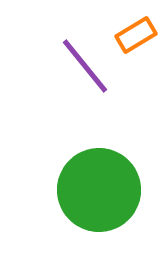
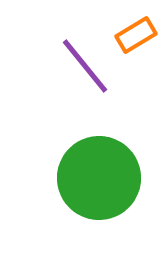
green circle: moved 12 px up
